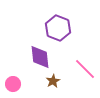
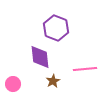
purple hexagon: moved 2 px left
pink line: rotated 50 degrees counterclockwise
